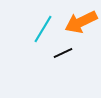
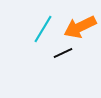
orange arrow: moved 1 px left, 5 px down
